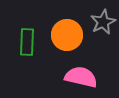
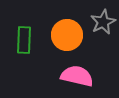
green rectangle: moved 3 px left, 2 px up
pink semicircle: moved 4 px left, 1 px up
